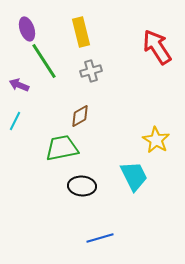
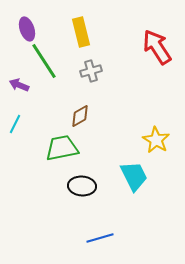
cyan line: moved 3 px down
